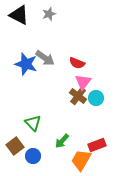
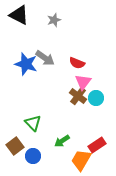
gray star: moved 5 px right, 6 px down
green arrow: rotated 14 degrees clockwise
red rectangle: rotated 12 degrees counterclockwise
